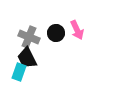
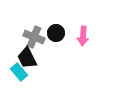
pink arrow: moved 6 px right, 6 px down; rotated 30 degrees clockwise
gray cross: moved 5 px right
cyan rectangle: rotated 60 degrees counterclockwise
